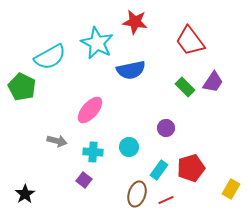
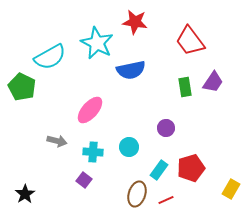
green rectangle: rotated 36 degrees clockwise
